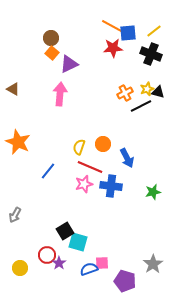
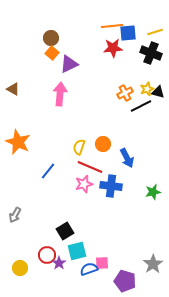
orange line: rotated 35 degrees counterclockwise
yellow line: moved 1 px right, 1 px down; rotated 21 degrees clockwise
black cross: moved 1 px up
cyan square: moved 1 px left, 9 px down; rotated 30 degrees counterclockwise
